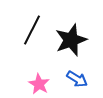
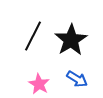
black line: moved 1 px right, 6 px down
black star: rotated 12 degrees counterclockwise
